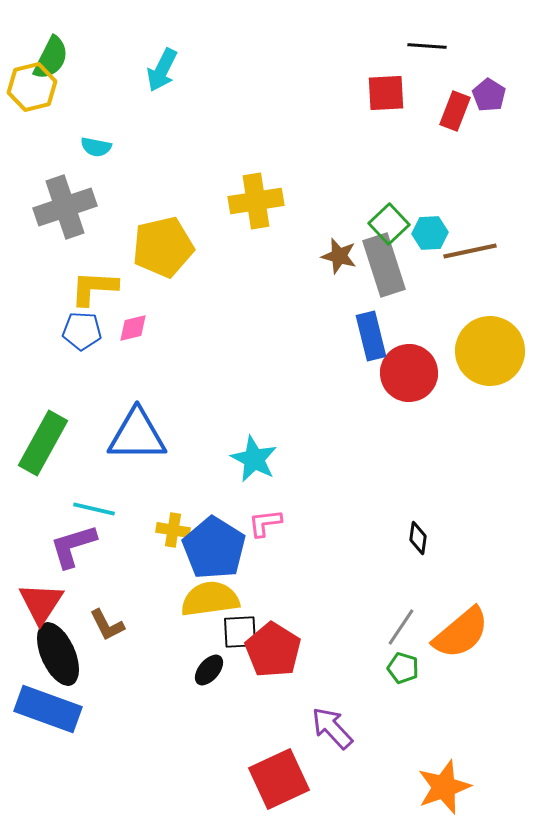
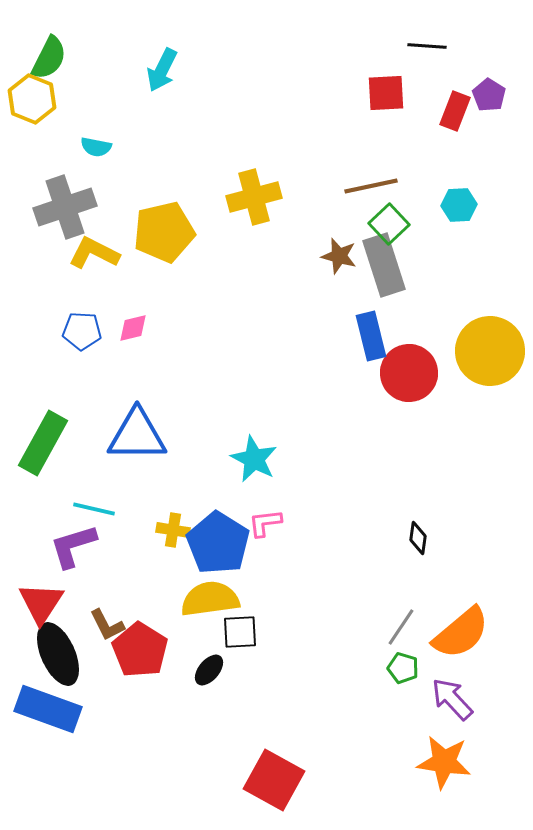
green semicircle at (51, 58): moved 2 px left
yellow hexagon at (32, 87): moved 12 px down; rotated 24 degrees counterclockwise
yellow cross at (256, 201): moved 2 px left, 4 px up; rotated 6 degrees counterclockwise
cyan hexagon at (430, 233): moved 29 px right, 28 px up
yellow pentagon at (163, 247): moved 1 px right, 15 px up
brown line at (470, 251): moved 99 px left, 65 px up
yellow L-shape at (94, 288): moved 35 px up; rotated 24 degrees clockwise
blue pentagon at (214, 548): moved 4 px right, 5 px up
red pentagon at (273, 650): moved 133 px left
purple arrow at (332, 728): moved 120 px right, 29 px up
red square at (279, 779): moved 5 px left, 1 px down; rotated 36 degrees counterclockwise
orange star at (444, 787): moved 25 px up; rotated 28 degrees clockwise
